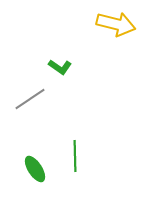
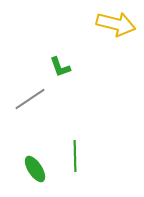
green L-shape: rotated 35 degrees clockwise
